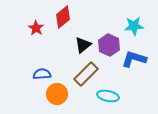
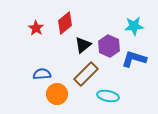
red diamond: moved 2 px right, 6 px down
purple hexagon: moved 1 px down
